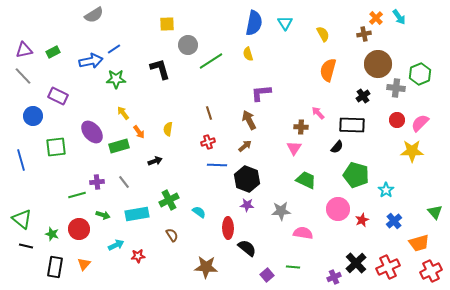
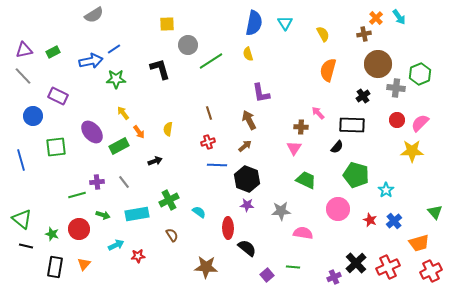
purple L-shape at (261, 93): rotated 95 degrees counterclockwise
green rectangle at (119, 146): rotated 12 degrees counterclockwise
red star at (362, 220): moved 8 px right; rotated 24 degrees counterclockwise
